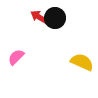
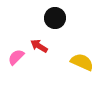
red arrow: moved 29 px down
